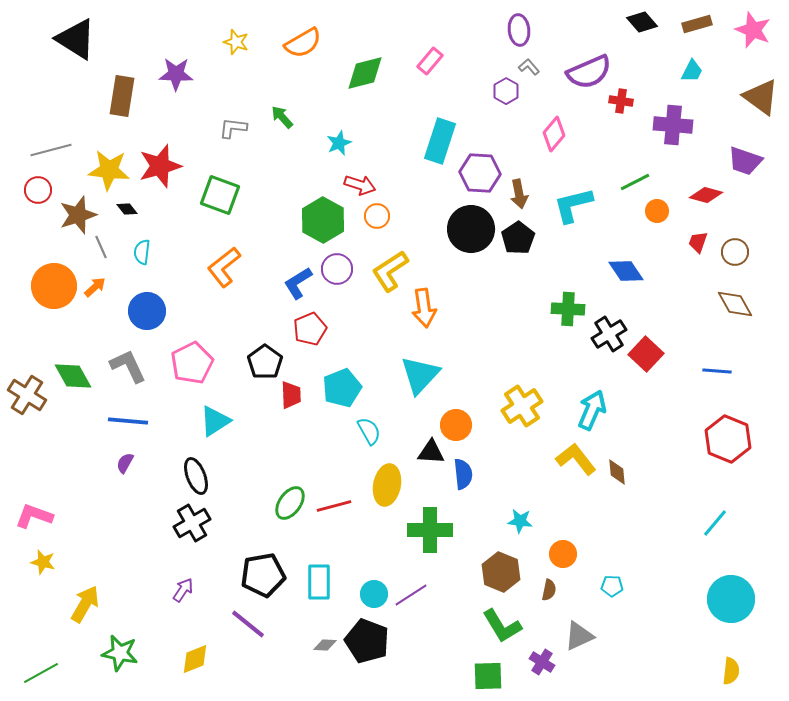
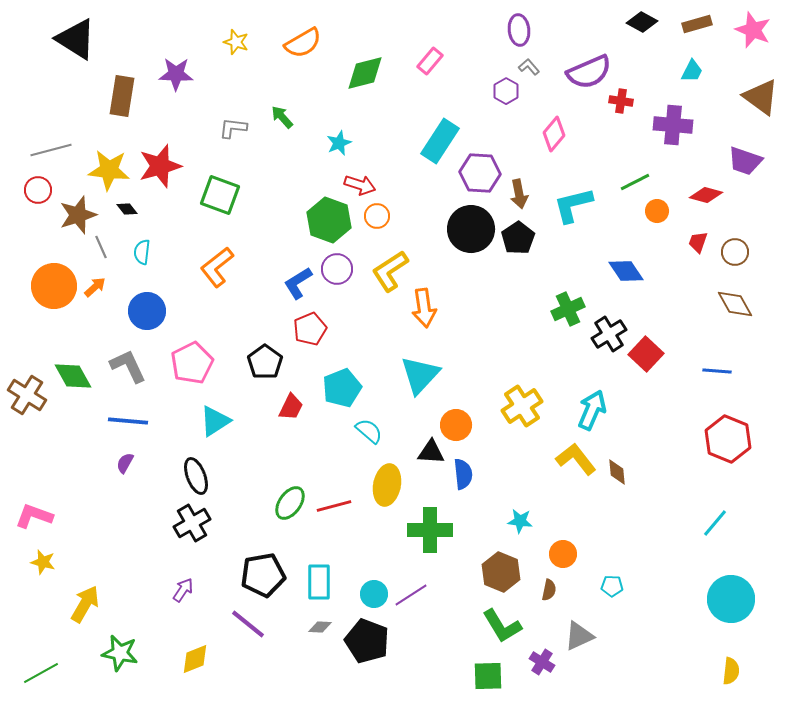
black diamond at (642, 22): rotated 20 degrees counterclockwise
cyan rectangle at (440, 141): rotated 15 degrees clockwise
green hexagon at (323, 220): moved 6 px right; rotated 9 degrees counterclockwise
orange L-shape at (224, 267): moved 7 px left
green cross at (568, 309): rotated 28 degrees counterclockwise
red trapezoid at (291, 395): moved 12 px down; rotated 28 degrees clockwise
cyan semicircle at (369, 431): rotated 20 degrees counterclockwise
gray diamond at (325, 645): moved 5 px left, 18 px up
